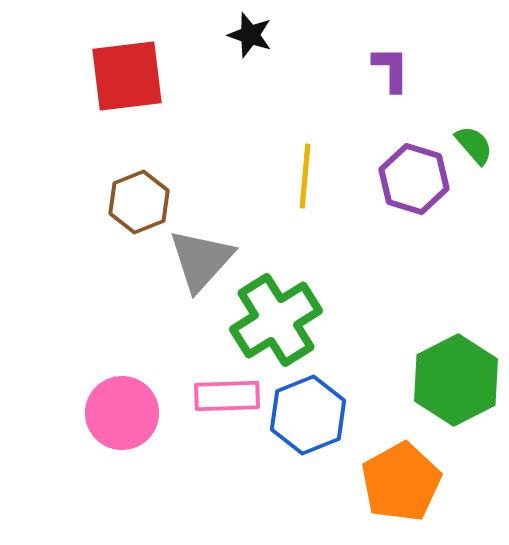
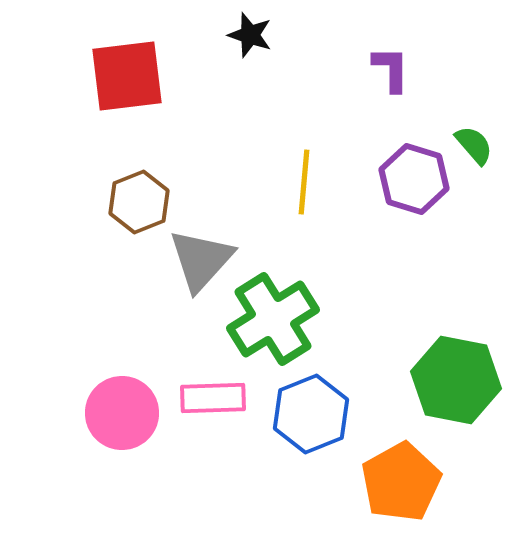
yellow line: moved 1 px left, 6 px down
green cross: moved 3 px left, 1 px up
green hexagon: rotated 22 degrees counterclockwise
pink rectangle: moved 14 px left, 2 px down
blue hexagon: moved 3 px right, 1 px up
